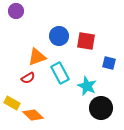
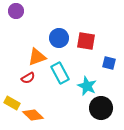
blue circle: moved 2 px down
